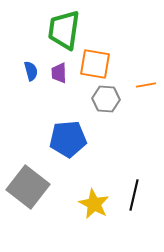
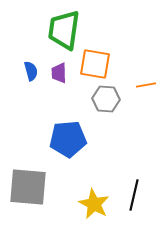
gray square: rotated 33 degrees counterclockwise
